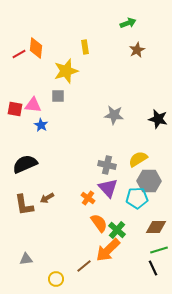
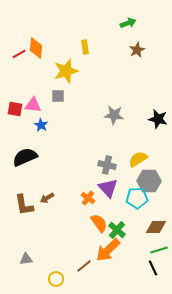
black semicircle: moved 7 px up
